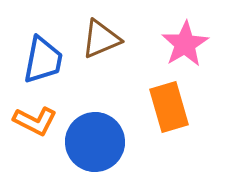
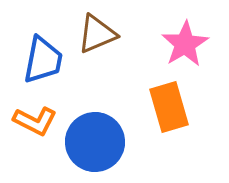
brown triangle: moved 4 px left, 5 px up
